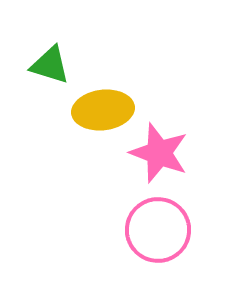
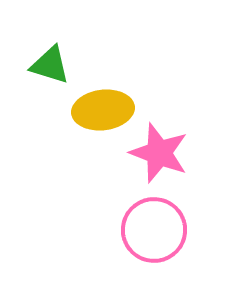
pink circle: moved 4 px left
